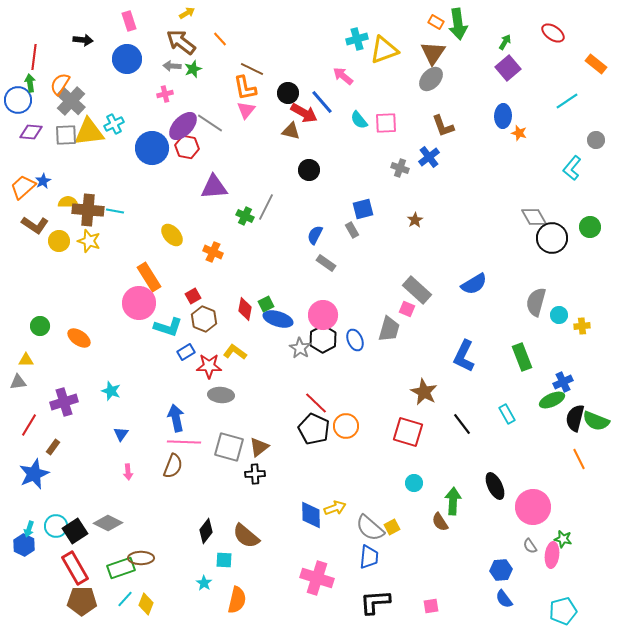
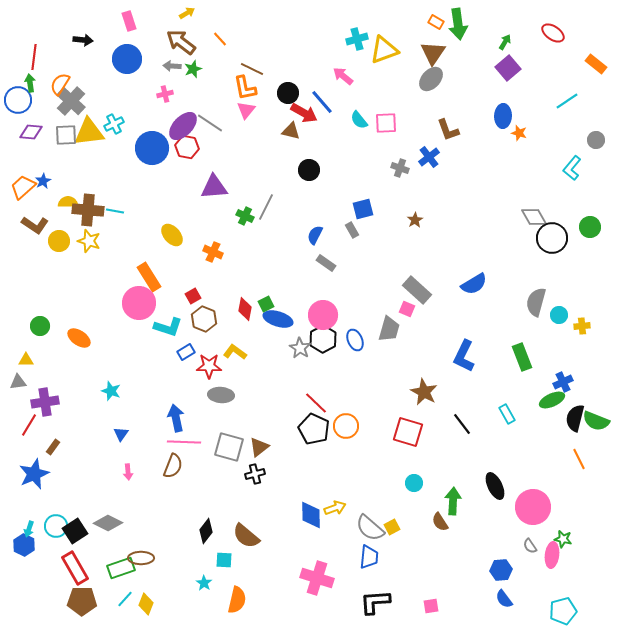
brown L-shape at (443, 126): moved 5 px right, 4 px down
purple cross at (64, 402): moved 19 px left; rotated 8 degrees clockwise
black cross at (255, 474): rotated 12 degrees counterclockwise
